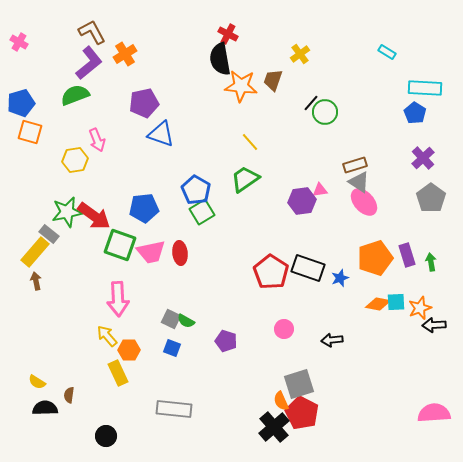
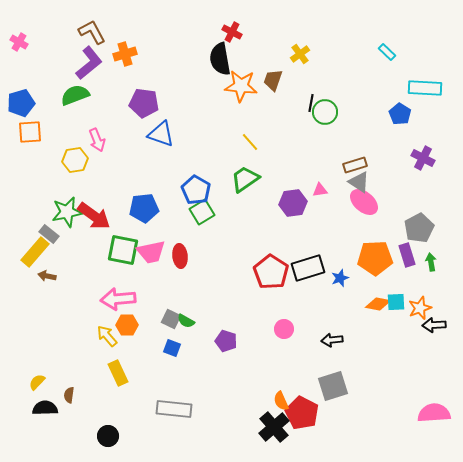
red cross at (228, 34): moved 4 px right, 2 px up
cyan rectangle at (387, 52): rotated 12 degrees clockwise
orange cross at (125, 54): rotated 15 degrees clockwise
purple pentagon at (144, 103): rotated 20 degrees clockwise
black line at (311, 103): rotated 30 degrees counterclockwise
blue pentagon at (415, 113): moved 15 px left, 1 px down
orange square at (30, 132): rotated 20 degrees counterclockwise
purple cross at (423, 158): rotated 20 degrees counterclockwise
gray pentagon at (431, 198): moved 12 px left, 30 px down; rotated 8 degrees clockwise
purple hexagon at (302, 201): moved 9 px left, 2 px down
pink ellipse at (364, 202): rotated 8 degrees counterclockwise
green square at (120, 245): moved 3 px right, 5 px down; rotated 8 degrees counterclockwise
red ellipse at (180, 253): moved 3 px down
orange pentagon at (375, 258): rotated 16 degrees clockwise
black rectangle at (308, 268): rotated 36 degrees counterclockwise
brown arrow at (36, 281): moved 11 px right, 5 px up; rotated 66 degrees counterclockwise
pink arrow at (118, 299): rotated 88 degrees clockwise
orange hexagon at (129, 350): moved 2 px left, 25 px up
yellow semicircle at (37, 382): rotated 102 degrees clockwise
gray square at (299, 384): moved 34 px right, 2 px down
black circle at (106, 436): moved 2 px right
